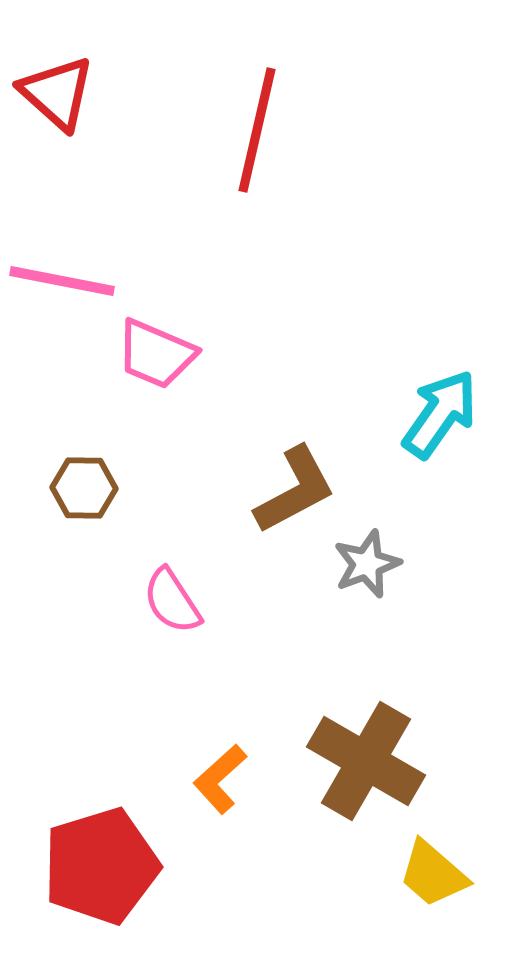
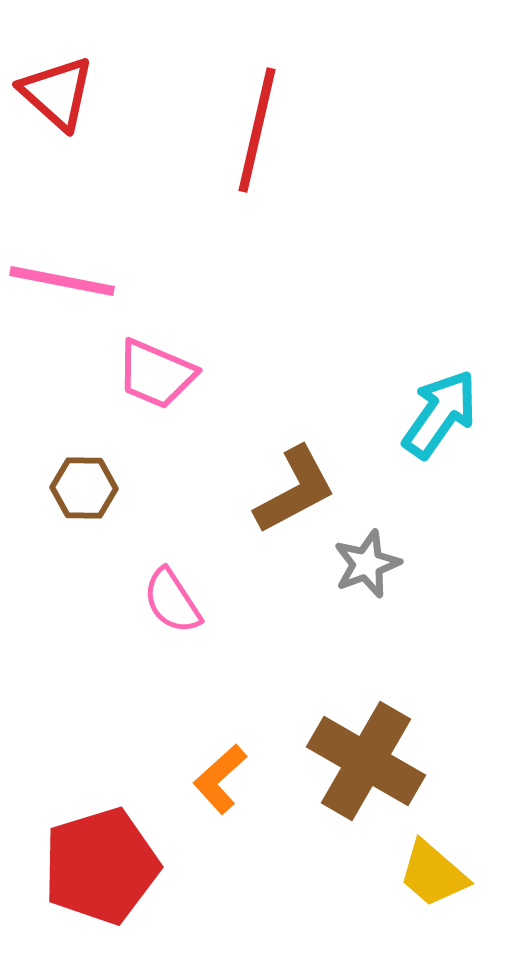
pink trapezoid: moved 20 px down
